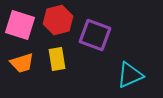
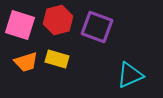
purple square: moved 2 px right, 8 px up
yellow rectangle: rotated 65 degrees counterclockwise
orange trapezoid: moved 4 px right, 1 px up
